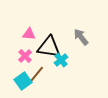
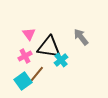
pink triangle: rotated 48 degrees clockwise
pink cross: rotated 16 degrees clockwise
